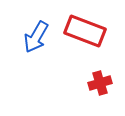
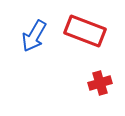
blue arrow: moved 2 px left, 1 px up
